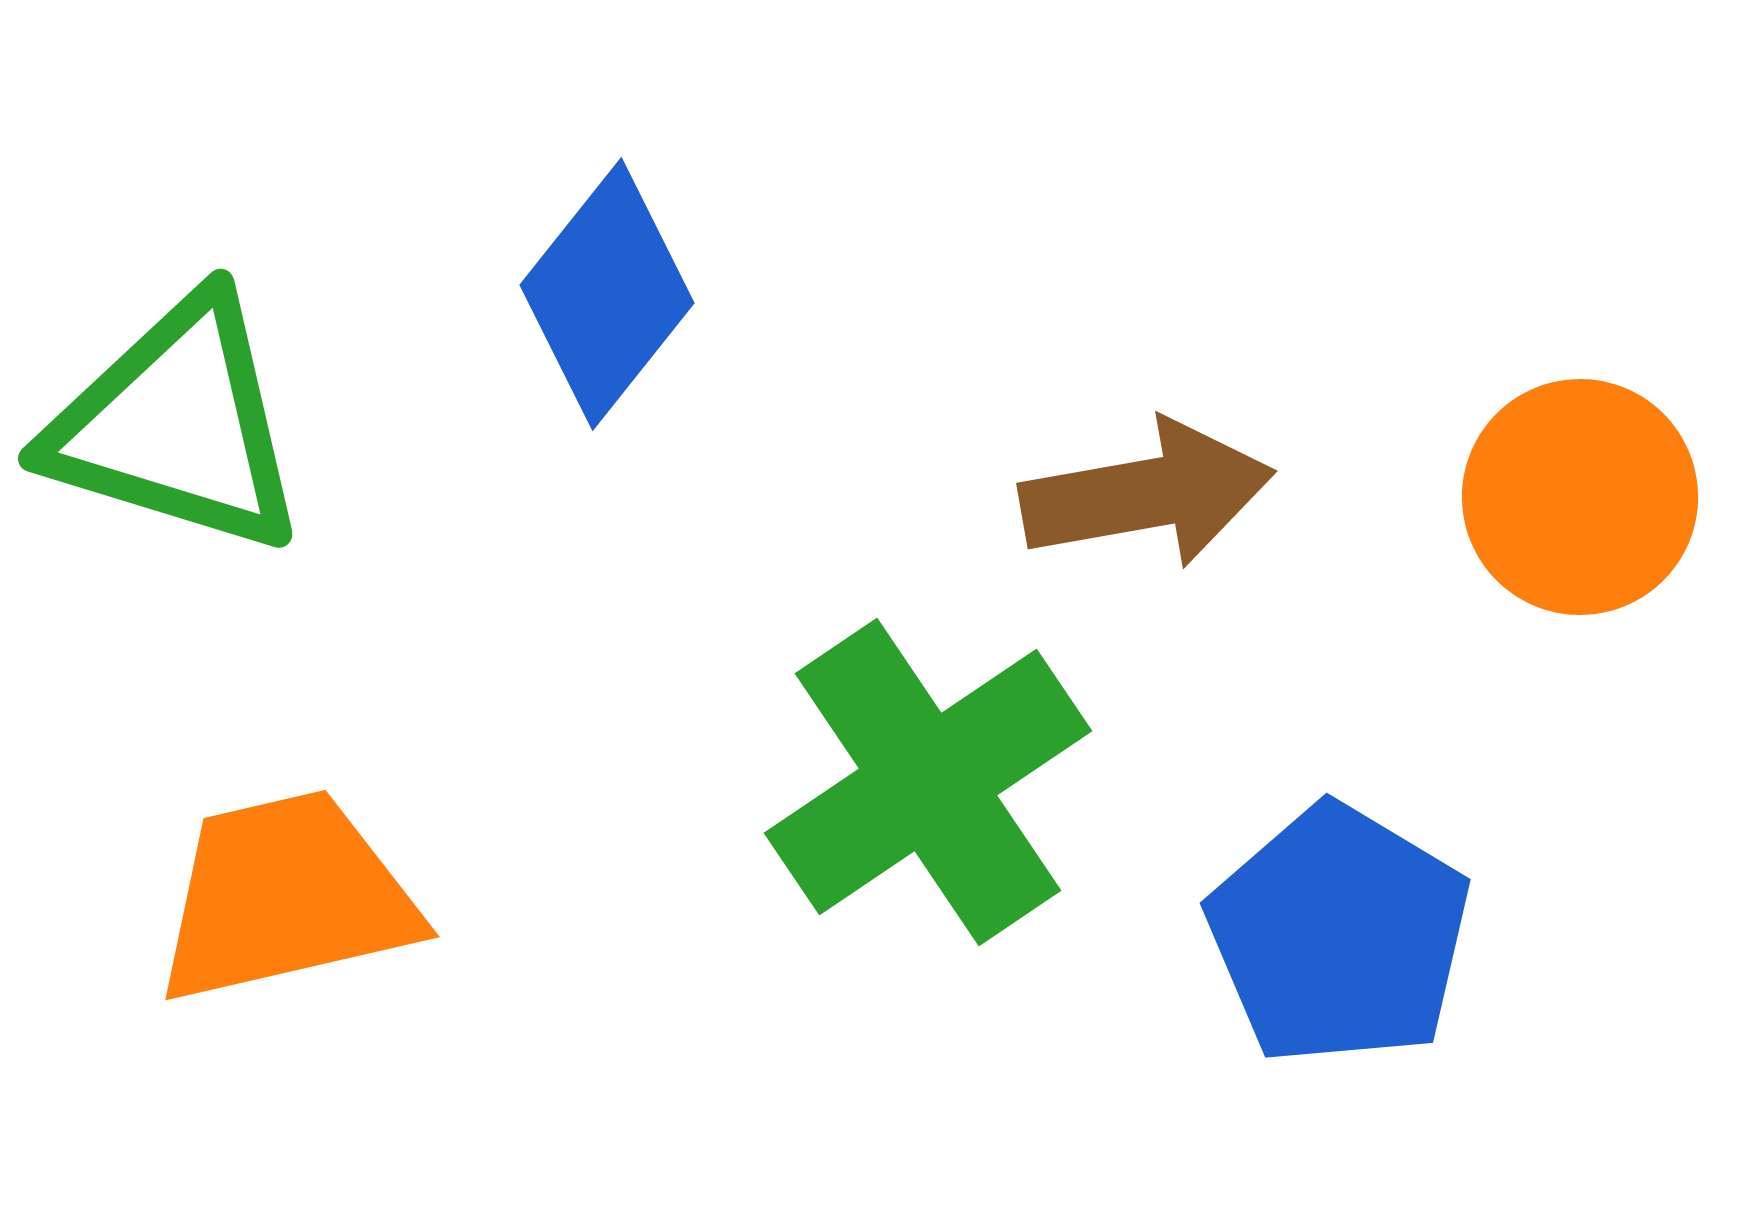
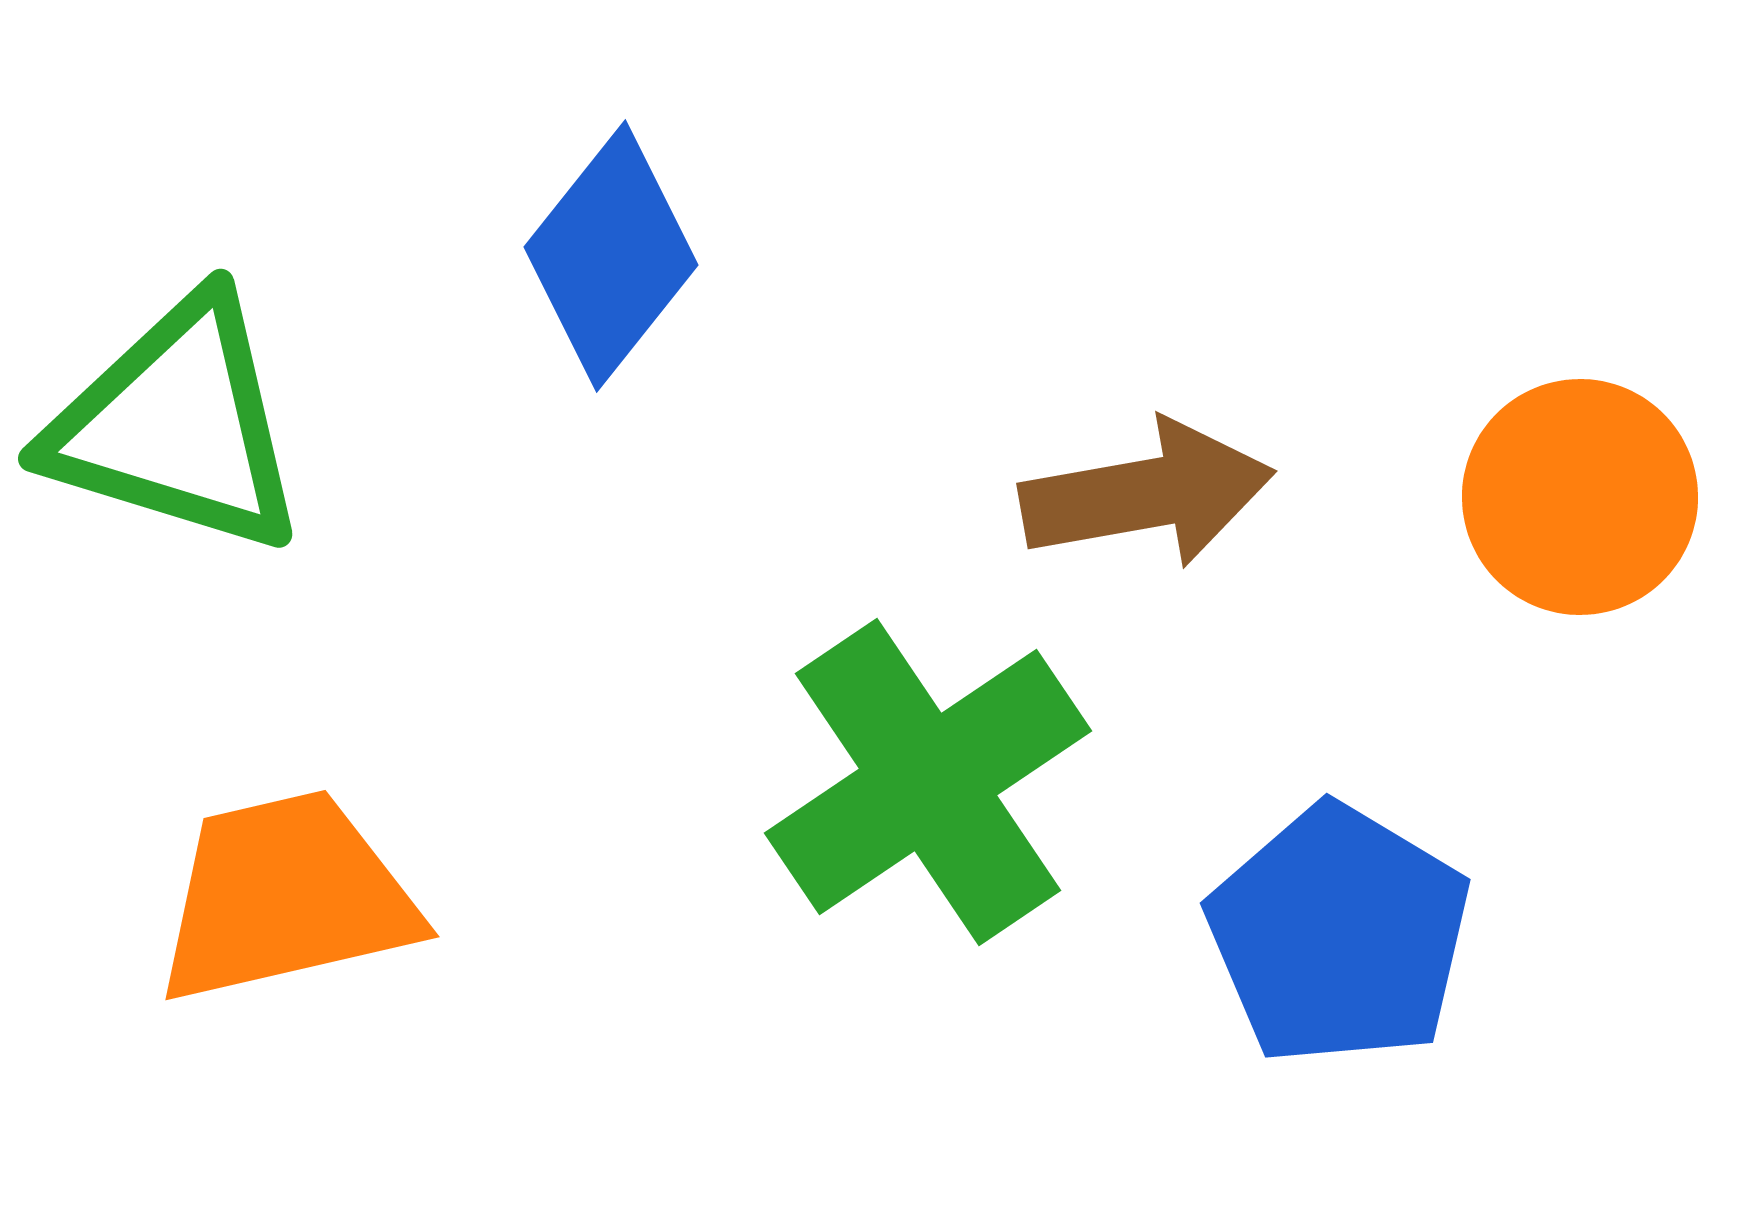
blue diamond: moved 4 px right, 38 px up
